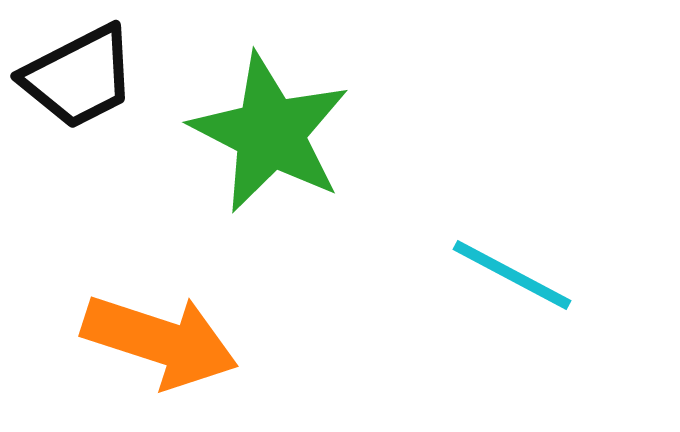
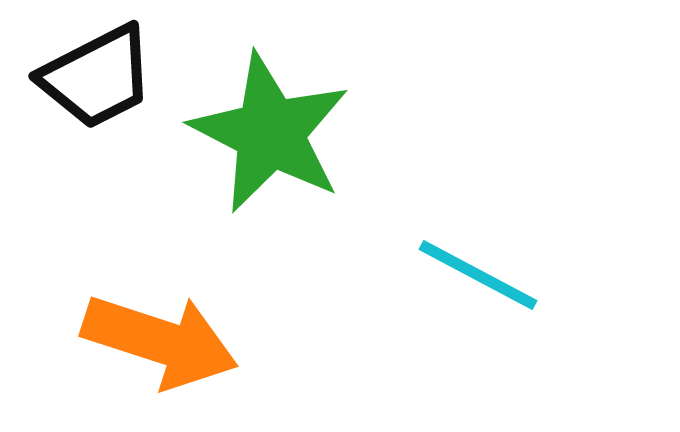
black trapezoid: moved 18 px right
cyan line: moved 34 px left
